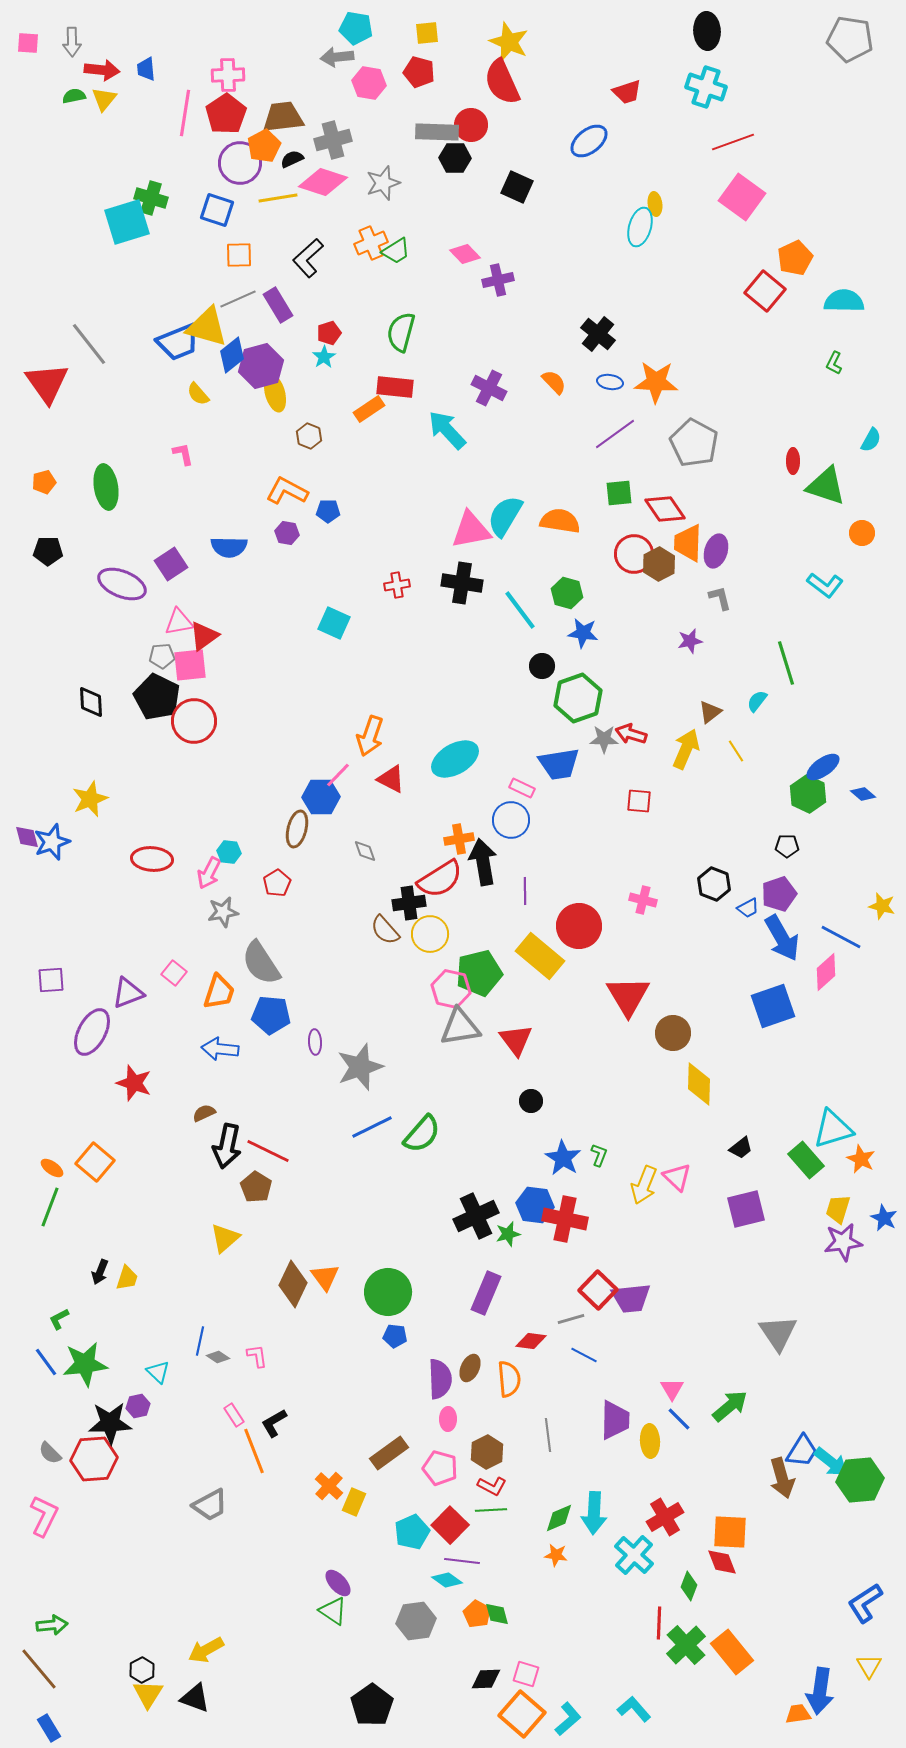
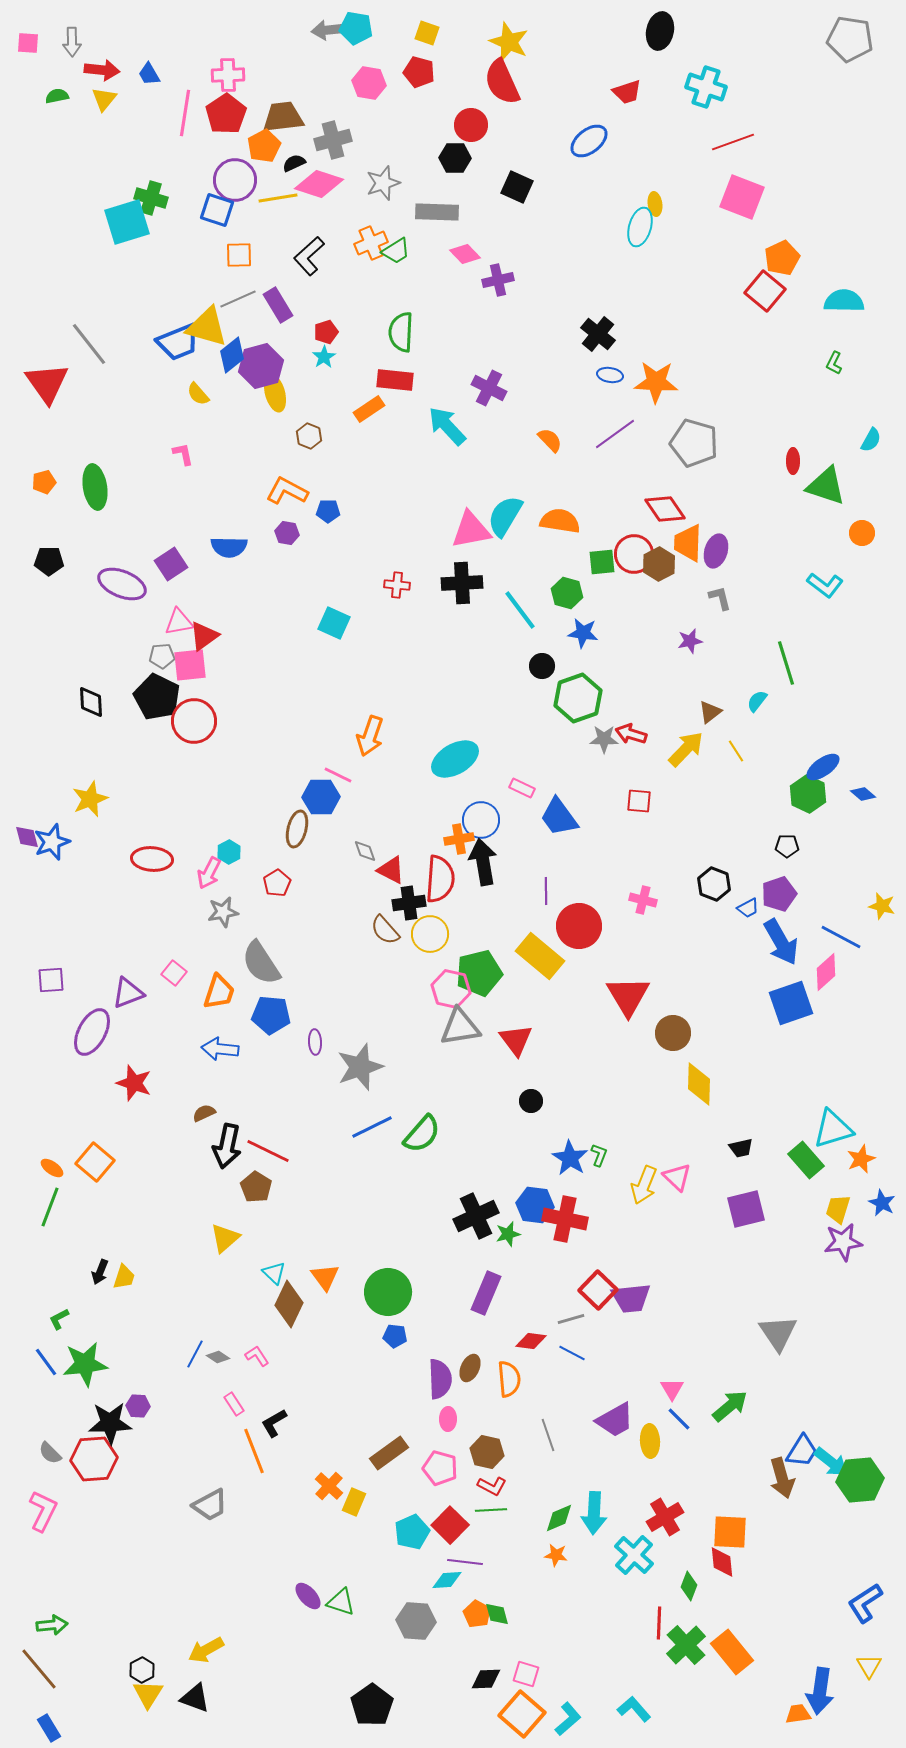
black ellipse at (707, 31): moved 47 px left; rotated 15 degrees clockwise
yellow square at (427, 33): rotated 25 degrees clockwise
gray arrow at (337, 57): moved 9 px left, 27 px up
blue trapezoid at (146, 69): moved 3 px right, 5 px down; rotated 25 degrees counterclockwise
green semicircle at (74, 96): moved 17 px left
gray rectangle at (437, 132): moved 80 px down
black semicircle at (292, 159): moved 2 px right, 4 px down
purple circle at (240, 163): moved 5 px left, 17 px down
pink diamond at (323, 182): moved 4 px left, 2 px down
pink square at (742, 197): rotated 15 degrees counterclockwise
black L-shape at (308, 258): moved 1 px right, 2 px up
orange pentagon at (795, 258): moved 13 px left
green semicircle at (401, 332): rotated 12 degrees counterclockwise
red pentagon at (329, 333): moved 3 px left, 1 px up
orange semicircle at (554, 382): moved 4 px left, 58 px down
blue ellipse at (610, 382): moved 7 px up
red rectangle at (395, 387): moved 7 px up
cyan arrow at (447, 430): moved 4 px up
gray pentagon at (694, 443): rotated 12 degrees counterclockwise
green ellipse at (106, 487): moved 11 px left
green square at (619, 493): moved 17 px left, 69 px down
black pentagon at (48, 551): moved 1 px right, 10 px down
black cross at (462, 583): rotated 12 degrees counterclockwise
red cross at (397, 585): rotated 15 degrees clockwise
yellow arrow at (686, 749): rotated 21 degrees clockwise
blue trapezoid at (559, 764): moved 53 px down; rotated 63 degrees clockwise
pink line at (338, 775): rotated 72 degrees clockwise
red triangle at (391, 779): moved 91 px down
blue circle at (511, 820): moved 30 px left
cyan hexagon at (229, 852): rotated 25 degrees clockwise
red semicircle at (440, 879): rotated 54 degrees counterclockwise
purple line at (525, 891): moved 21 px right
blue arrow at (782, 938): moved 1 px left, 4 px down
blue square at (773, 1006): moved 18 px right, 3 px up
black trapezoid at (741, 1148): rotated 25 degrees clockwise
blue star at (563, 1158): moved 7 px right
orange star at (861, 1159): rotated 24 degrees clockwise
blue star at (884, 1218): moved 2 px left, 15 px up
yellow trapezoid at (127, 1278): moved 3 px left, 1 px up
brown diamond at (293, 1284): moved 4 px left, 20 px down
blue line at (200, 1341): moved 5 px left, 13 px down; rotated 16 degrees clockwise
blue line at (584, 1355): moved 12 px left, 2 px up
pink L-shape at (257, 1356): rotated 25 degrees counterclockwise
cyan triangle at (158, 1372): moved 116 px right, 99 px up
purple hexagon at (138, 1406): rotated 15 degrees clockwise
pink rectangle at (234, 1415): moved 11 px up
purple trapezoid at (615, 1420): rotated 60 degrees clockwise
gray line at (548, 1435): rotated 12 degrees counterclockwise
brown hexagon at (487, 1452): rotated 20 degrees counterclockwise
pink L-shape at (44, 1516): moved 1 px left, 5 px up
purple line at (462, 1561): moved 3 px right, 1 px down
red diamond at (722, 1562): rotated 16 degrees clockwise
cyan diamond at (447, 1580): rotated 40 degrees counterclockwise
purple ellipse at (338, 1583): moved 30 px left, 13 px down
green triangle at (333, 1611): moved 8 px right, 9 px up; rotated 16 degrees counterclockwise
gray hexagon at (416, 1621): rotated 12 degrees clockwise
